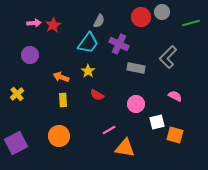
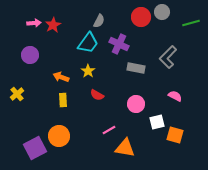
purple square: moved 19 px right, 5 px down
